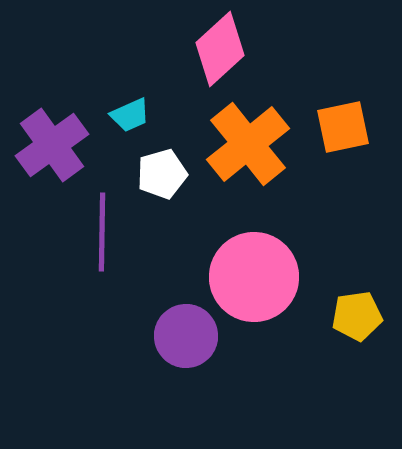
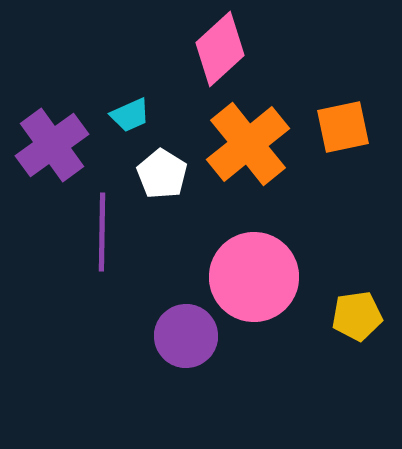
white pentagon: rotated 24 degrees counterclockwise
